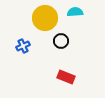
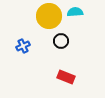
yellow circle: moved 4 px right, 2 px up
